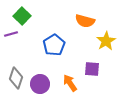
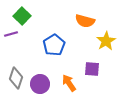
orange arrow: moved 1 px left
